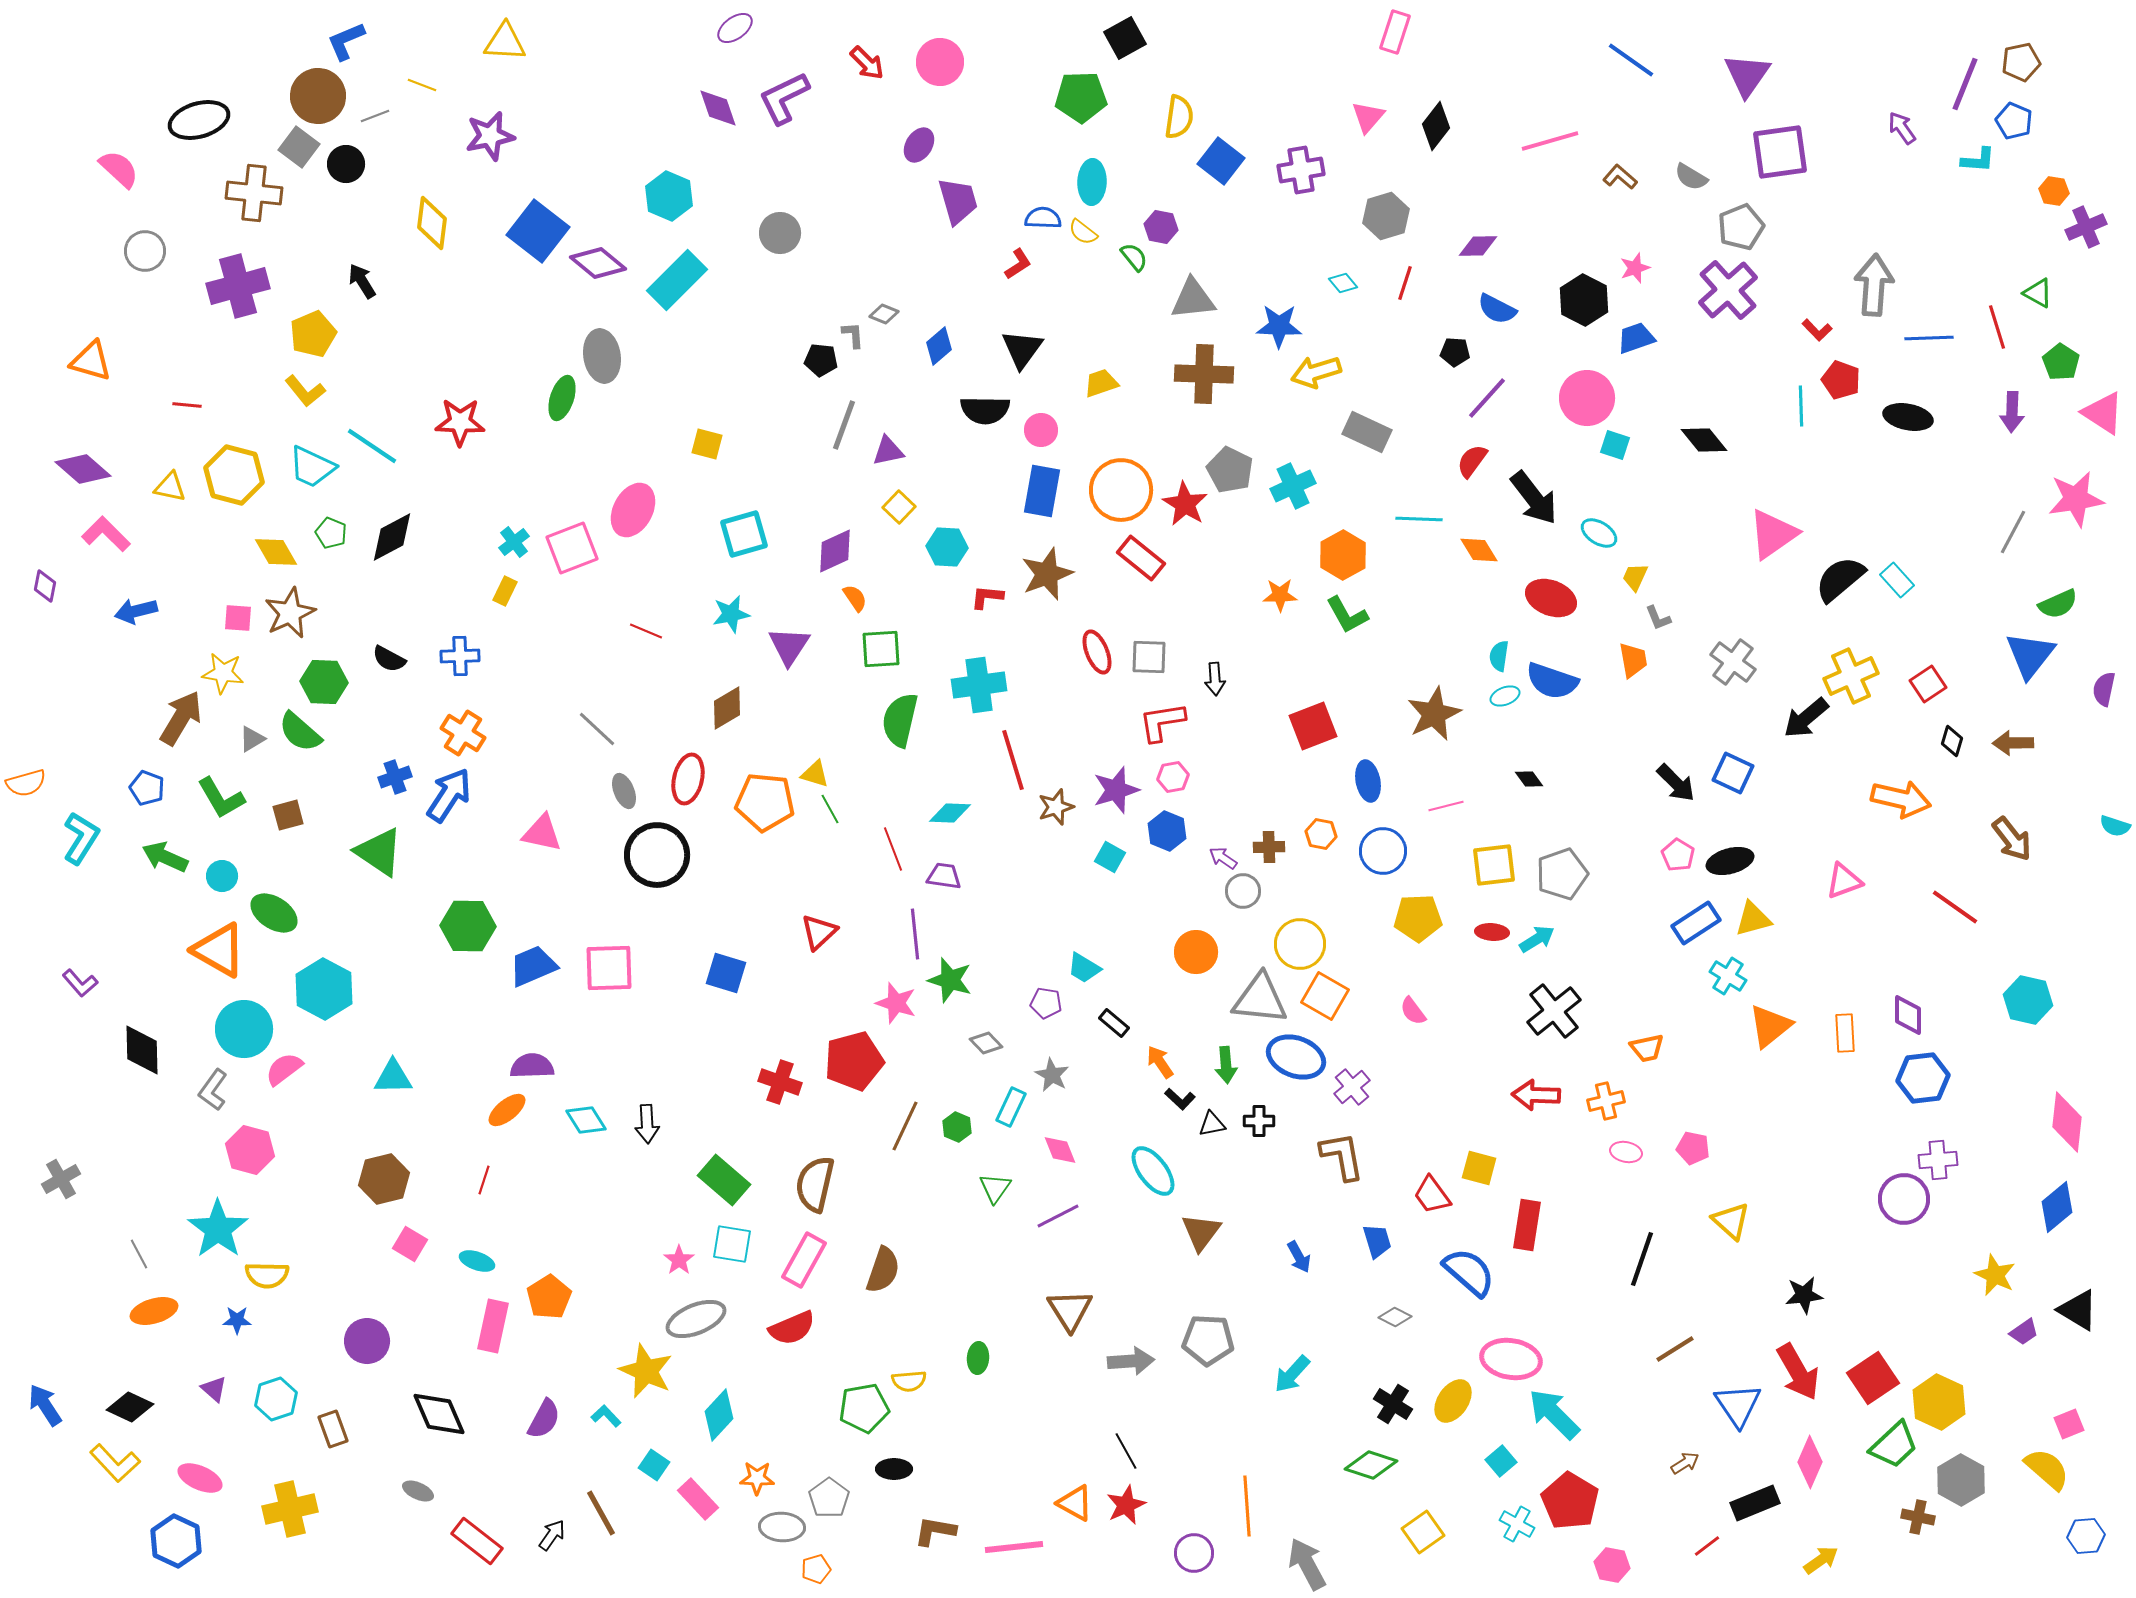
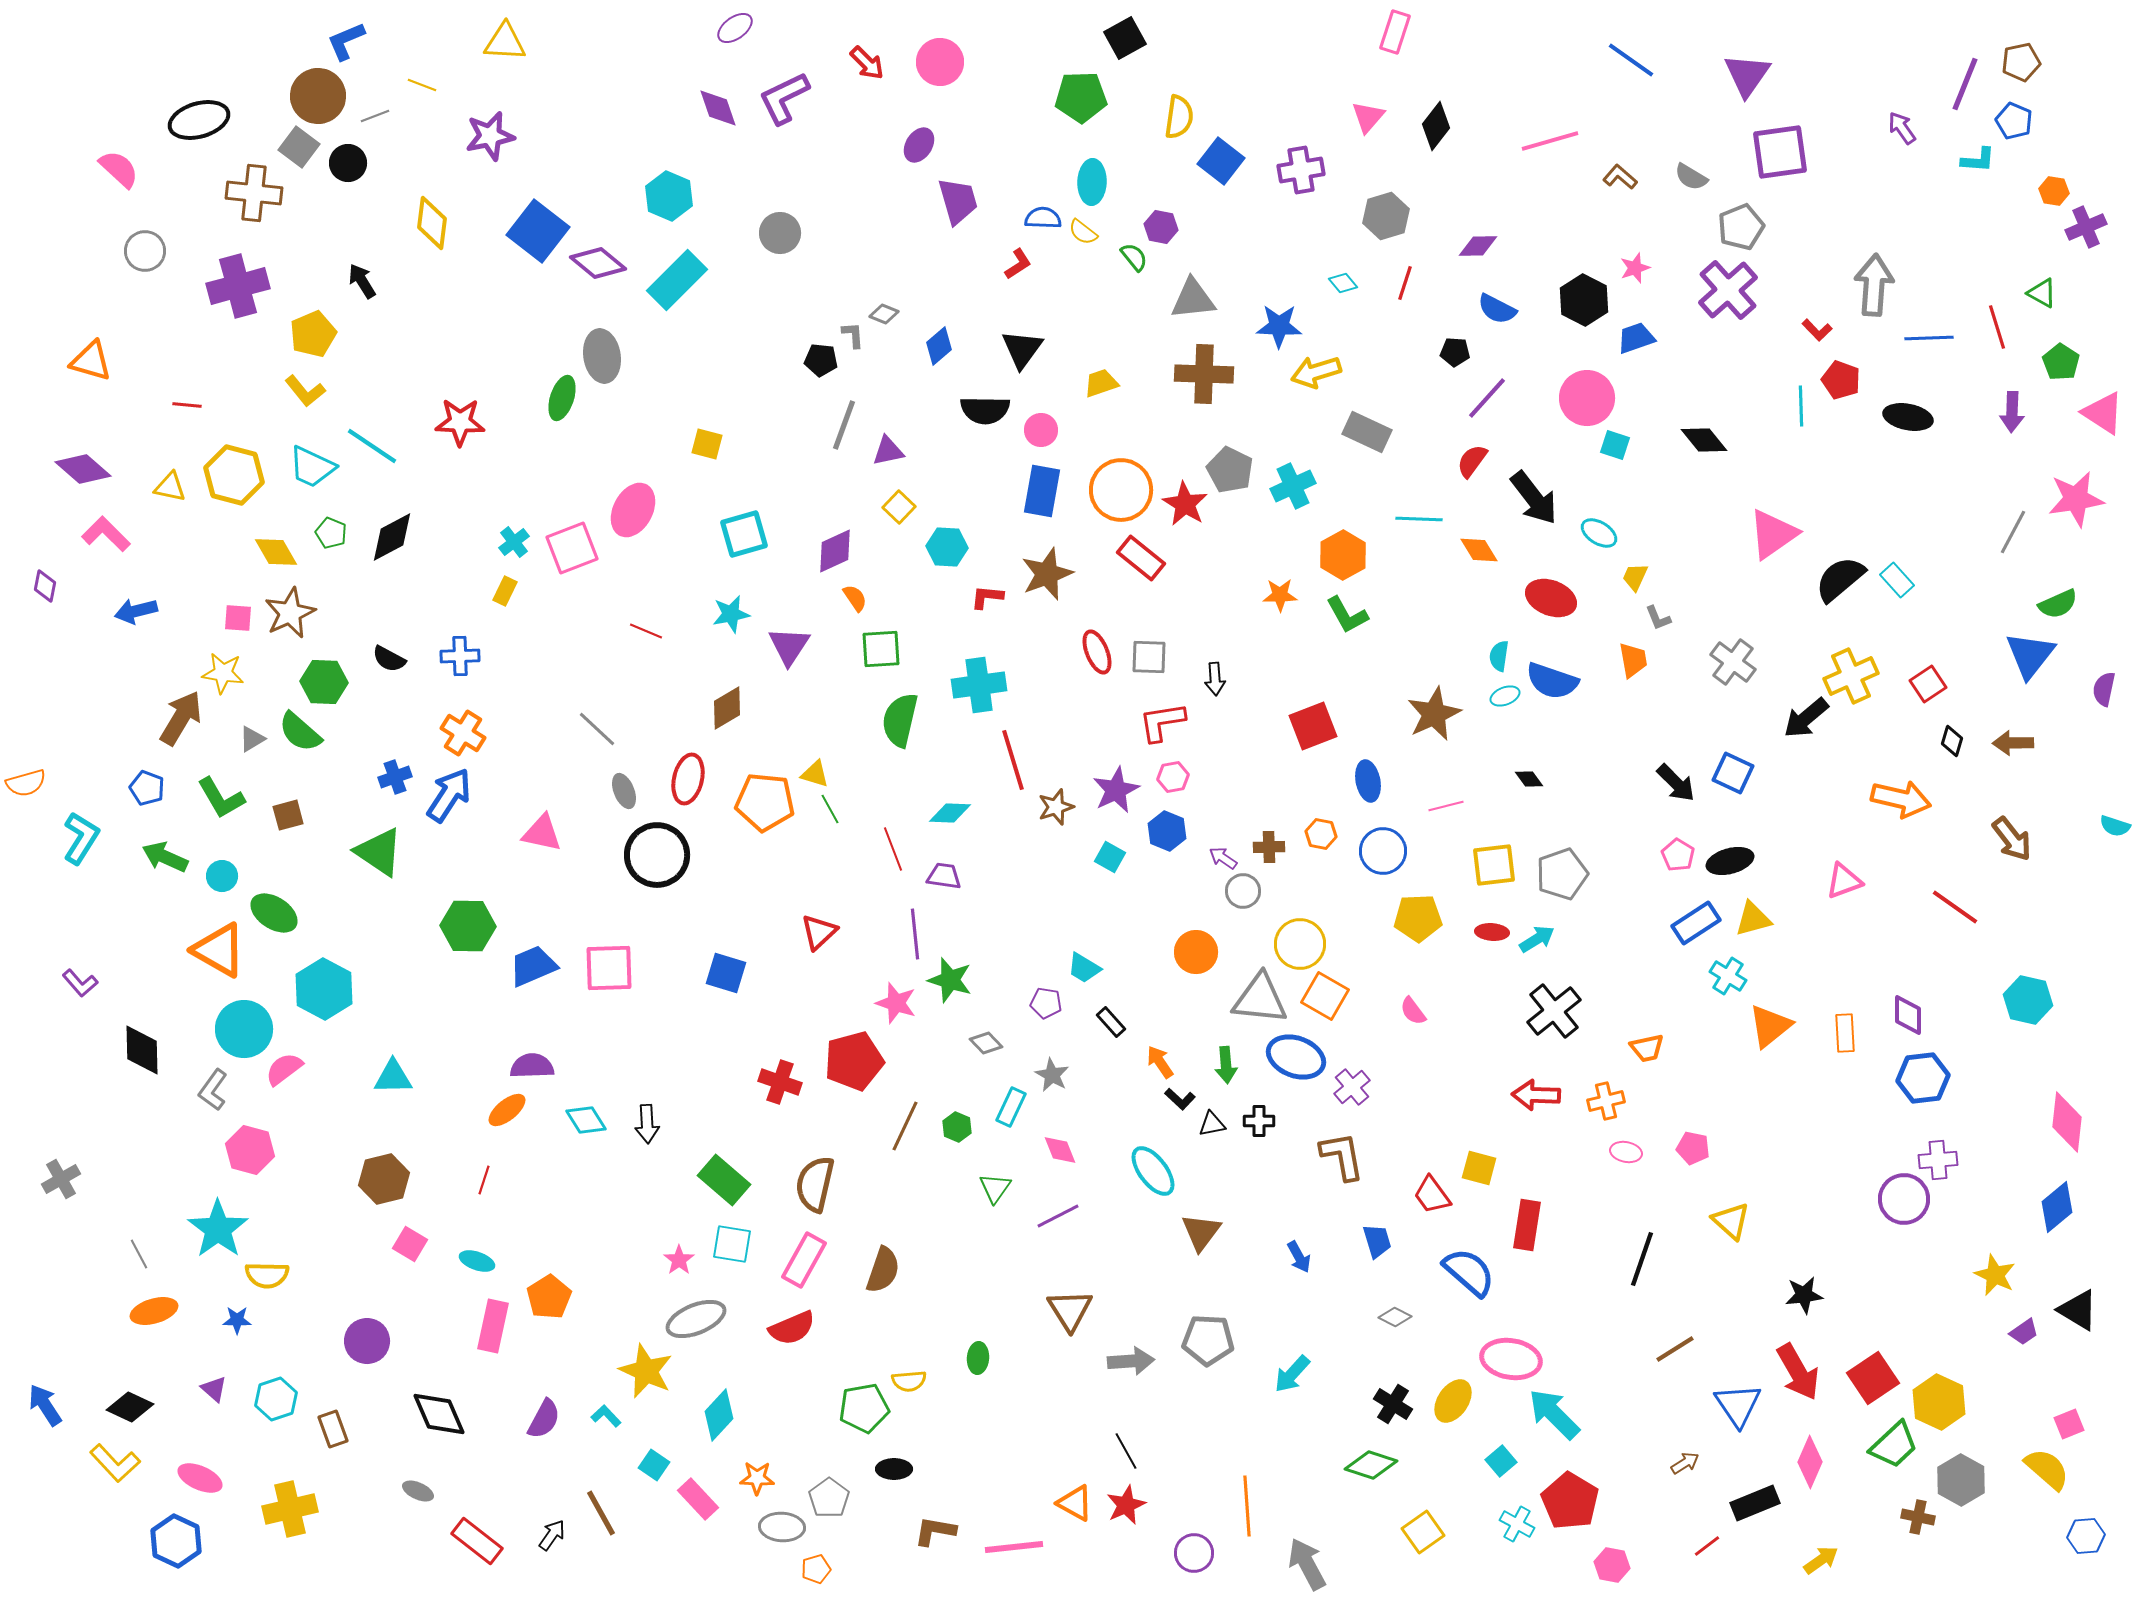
black circle at (346, 164): moved 2 px right, 1 px up
green triangle at (2038, 293): moved 4 px right
purple star at (1116, 790): rotated 9 degrees counterclockwise
black rectangle at (1114, 1023): moved 3 px left, 1 px up; rotated 8 degrees clockwise
